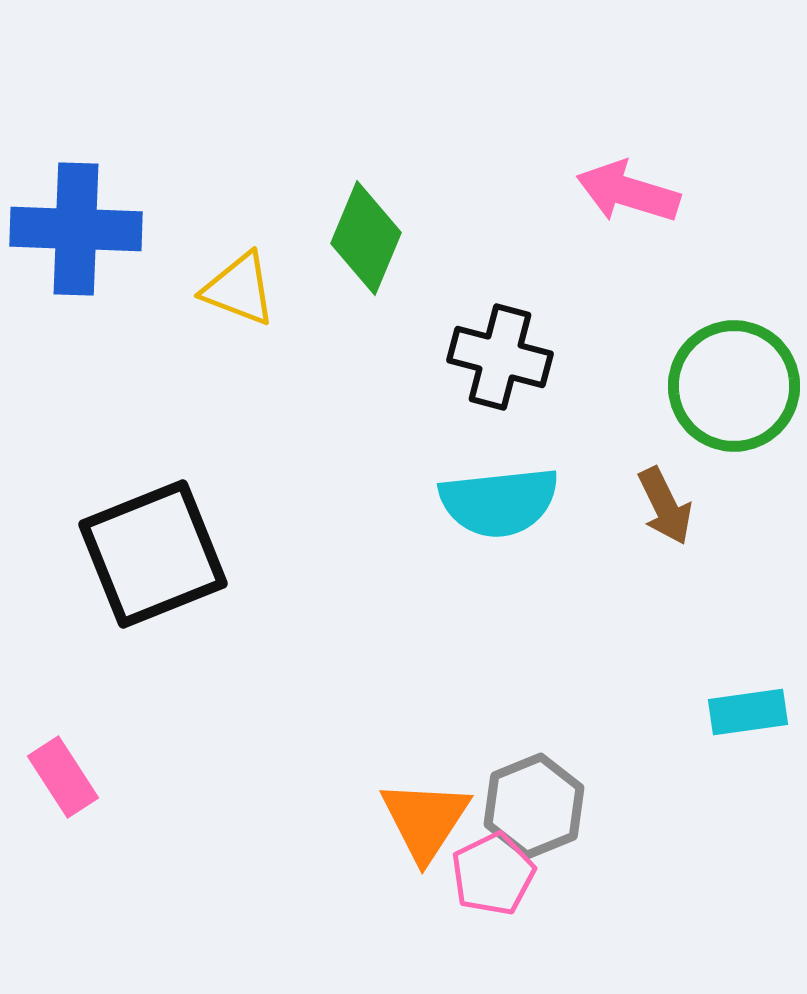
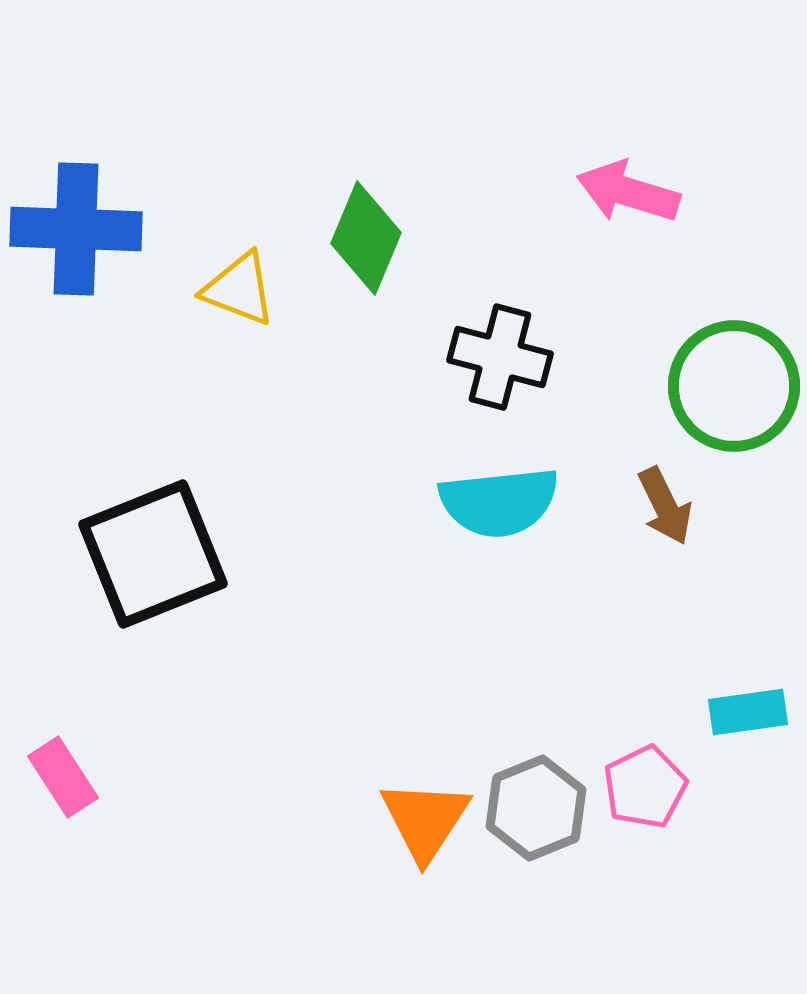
gray hexagon: moved 2 px right, 2 px down
pink pentagon: moved 152 px right, 87 px up
